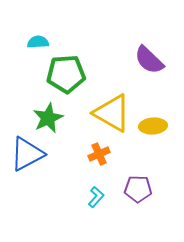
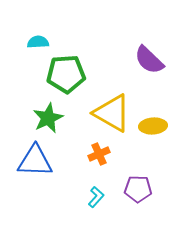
blue triangle: moved 8 px right, 7 px down; rotated 30 degrees clockwise
